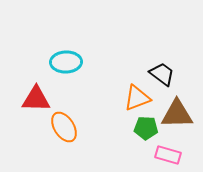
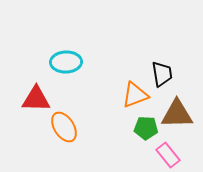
black trapezoid: rotated 44 degrees clockwise
orange triangle: moved 2 px left, 3 px up
pink rectangle: rotated 35 degrees clockwise
